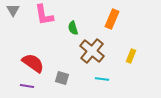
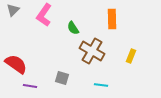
gray triangle: rotated 16 degrees clockwise
pink L-shape: rotated 45 degrees clockwise
orange rectangle: rotated 24 degrees counterclockwise
green semicircle: rotated 16 degrees counterclockwise
brown cross: rotated 10 degrees counterclockwise
red semicircle: moved 17 px left, 1 px down
cyan line: moved 1 px left, 6 px down
purple line: moved 3 px right
